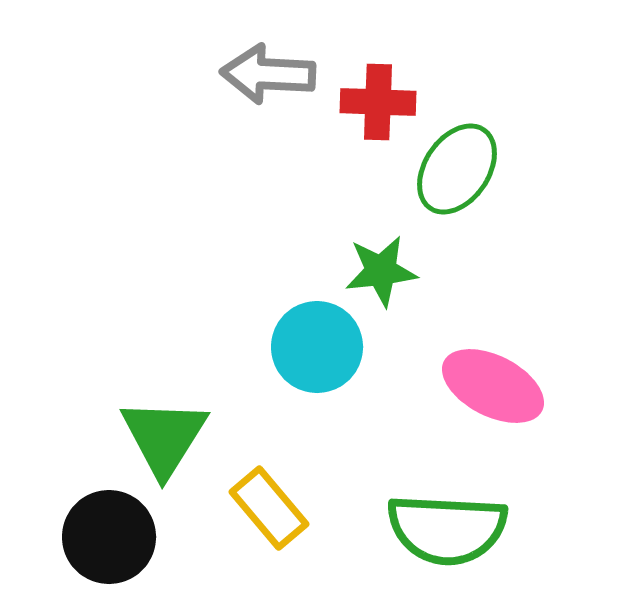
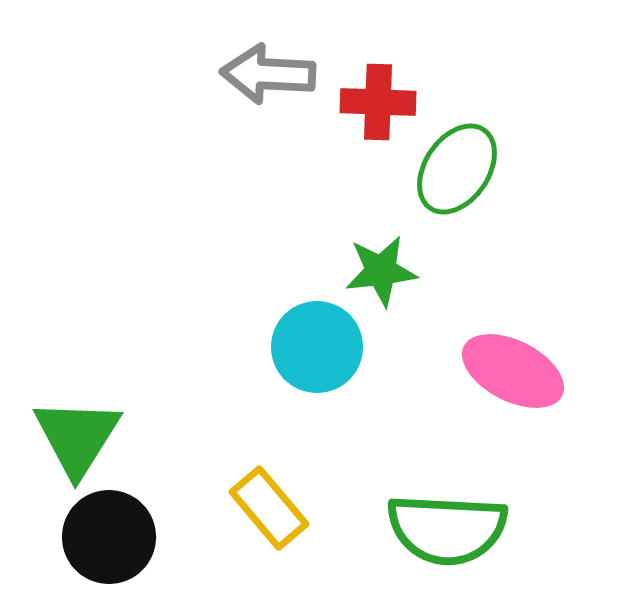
pink ellipse: moved 20 px right, 15 px up
green triangle: moved 87 px left
